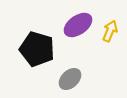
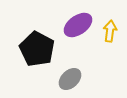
yellow arrow: rotated 15 degrees counterclockwise
black pentagon: rotated 12 degrees clockwise
